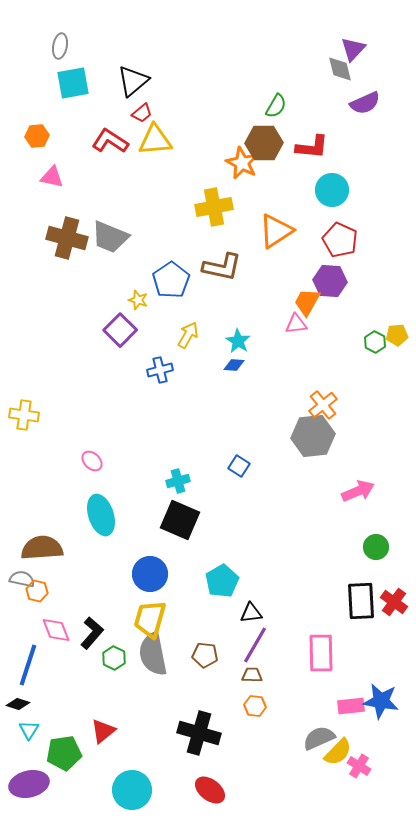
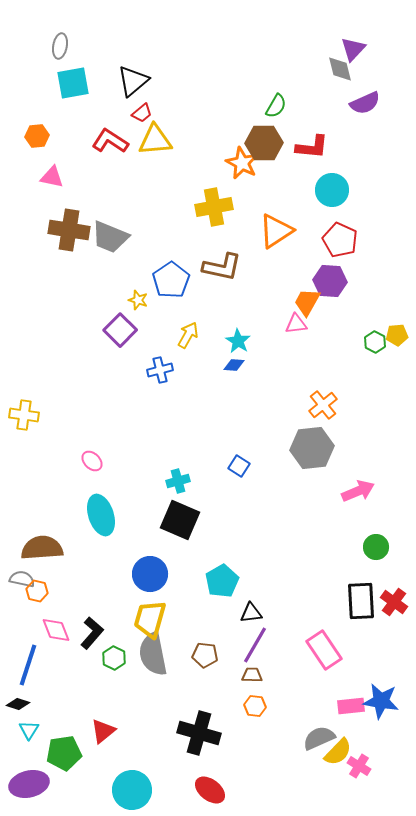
brown cross at (67, 238): moved 2 px right, 8 px up; rotated 6 degrees counterclockwise
gray hexagon at (313, 436): moved 1 px left, 12 px down
pink rectangle at (321, 653): moved 3 px right, 3 px up; rotated 33 degrees counterclockwise
